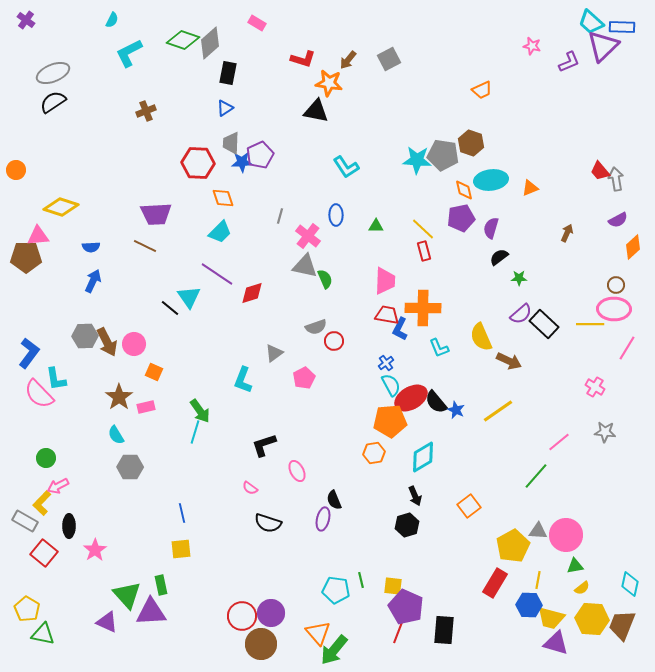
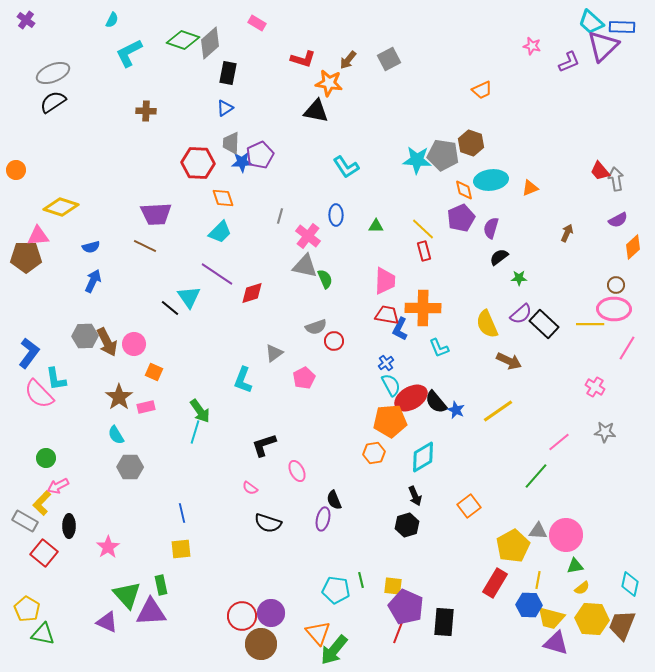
brown cross at (146, 111): rotated 24 degrees clockwise
purple pentagon at (461, 218): rotated 12 degrees counterclockwise
blue semicircle at (91, 247): rotated 12 degrees counterclockwise
yellow semicircle at (481, 337): moved 6 px right, 13 px up
pink star at (95, 550): moved 13 px right, 3 px up
black rectangle at (444, 630): moved 8 px up
